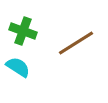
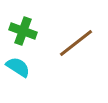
brown line: rotated 6 degrees counterclockwise
